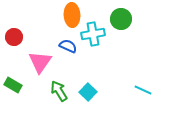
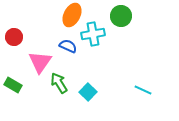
orange ellipse: rotated 30 degrees clockwise
green circle: moved 3 px up
green arrow: moved 8 px up
